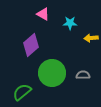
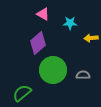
purple diamond: moved 7 px right, 2 px up
green circle: moved 1 px right, 3 px up
green semicircle: moved 1 px down
